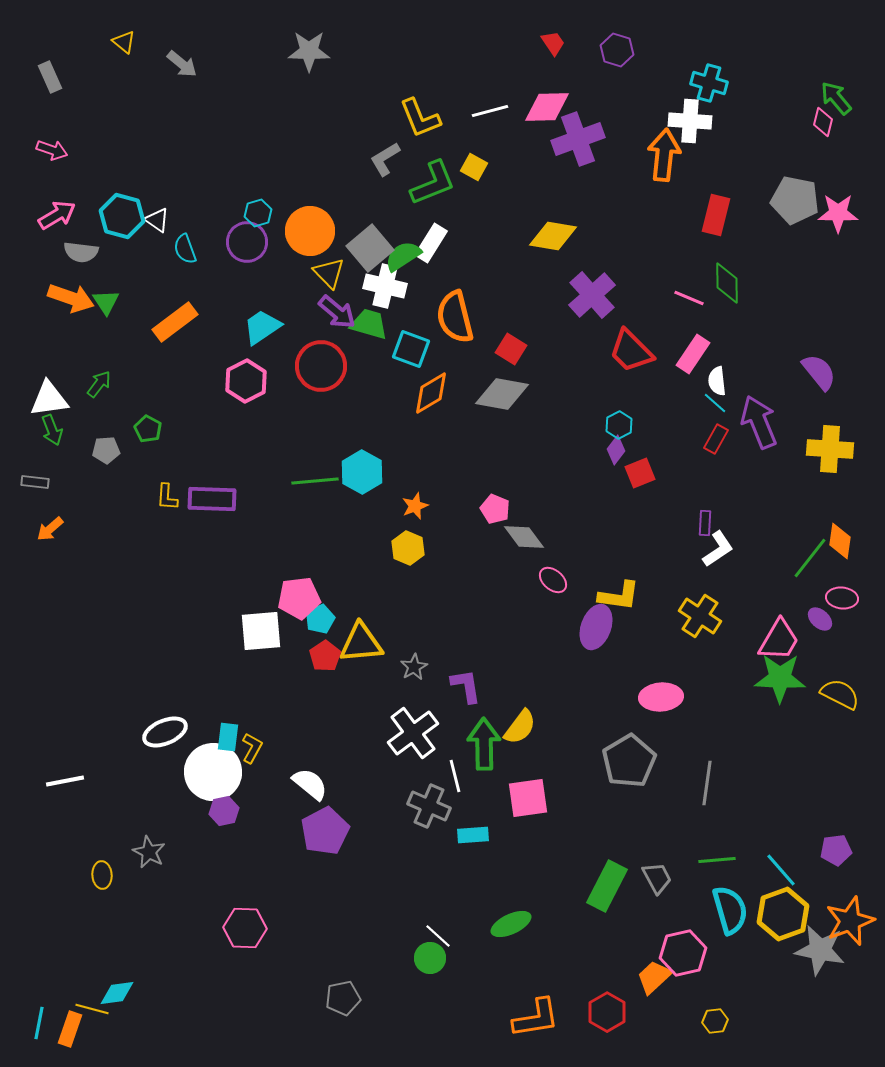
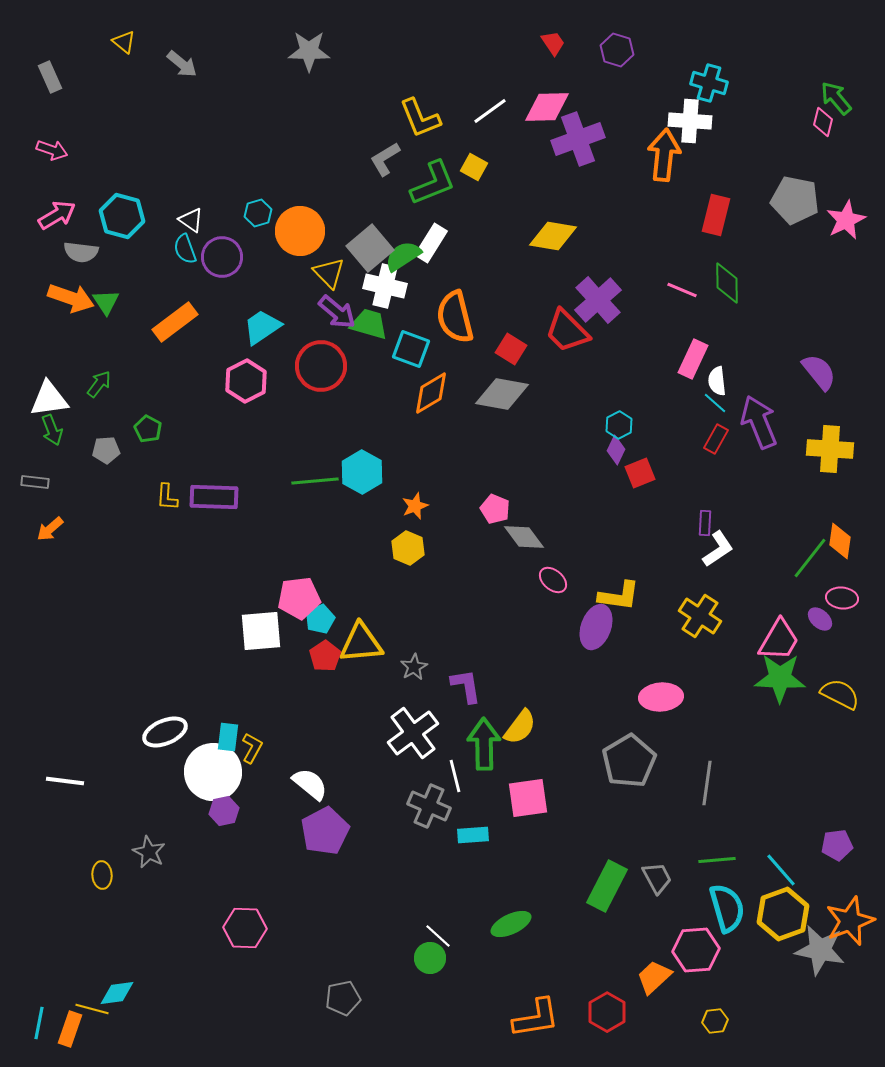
white line at (490, 111): rotated 21 degrees counterclockwise
pink star at (838, 213): moved 8 px right, 7 px down; rotated 27 degrees counterclockwise
white triangle at (157, 220): moved 34 px right
orange circle at (310, 231): moved 10 px left
purple circle at (247, 242): moved 25 px left, 15 px down
purple cross at (592, 295): moved 6 px right, 5 px down
pink line at (689, 298): moved 7 px left, 8 px up
red trapezoid at (631, 351): moved 64 px left, 20 px up
pink rectangle at (693, 354): moved 5 px down; rotated 9 degrees counterclockwise
purple diamond at (616, 450): rotated 12 degrees counterclockwise
purple rectangle at (212, 499): moved 2 px right, 2 px up
white line at (65, 781): rotated 18 degrees clockwise
purple pentagon at (836, 850): moved 1 px right, 5 px up
cyan semicircle at (730, 910): moved 3 px left, 2 px up
pink hexagon at (683, 953): moved 13 px right, 3 px up; rotated 9 degrees clockwise
